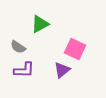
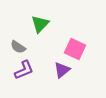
green triangle: rotated 18 degrees counterclockwise
purple L-shape: rotated 25 degrees counterclockwise
